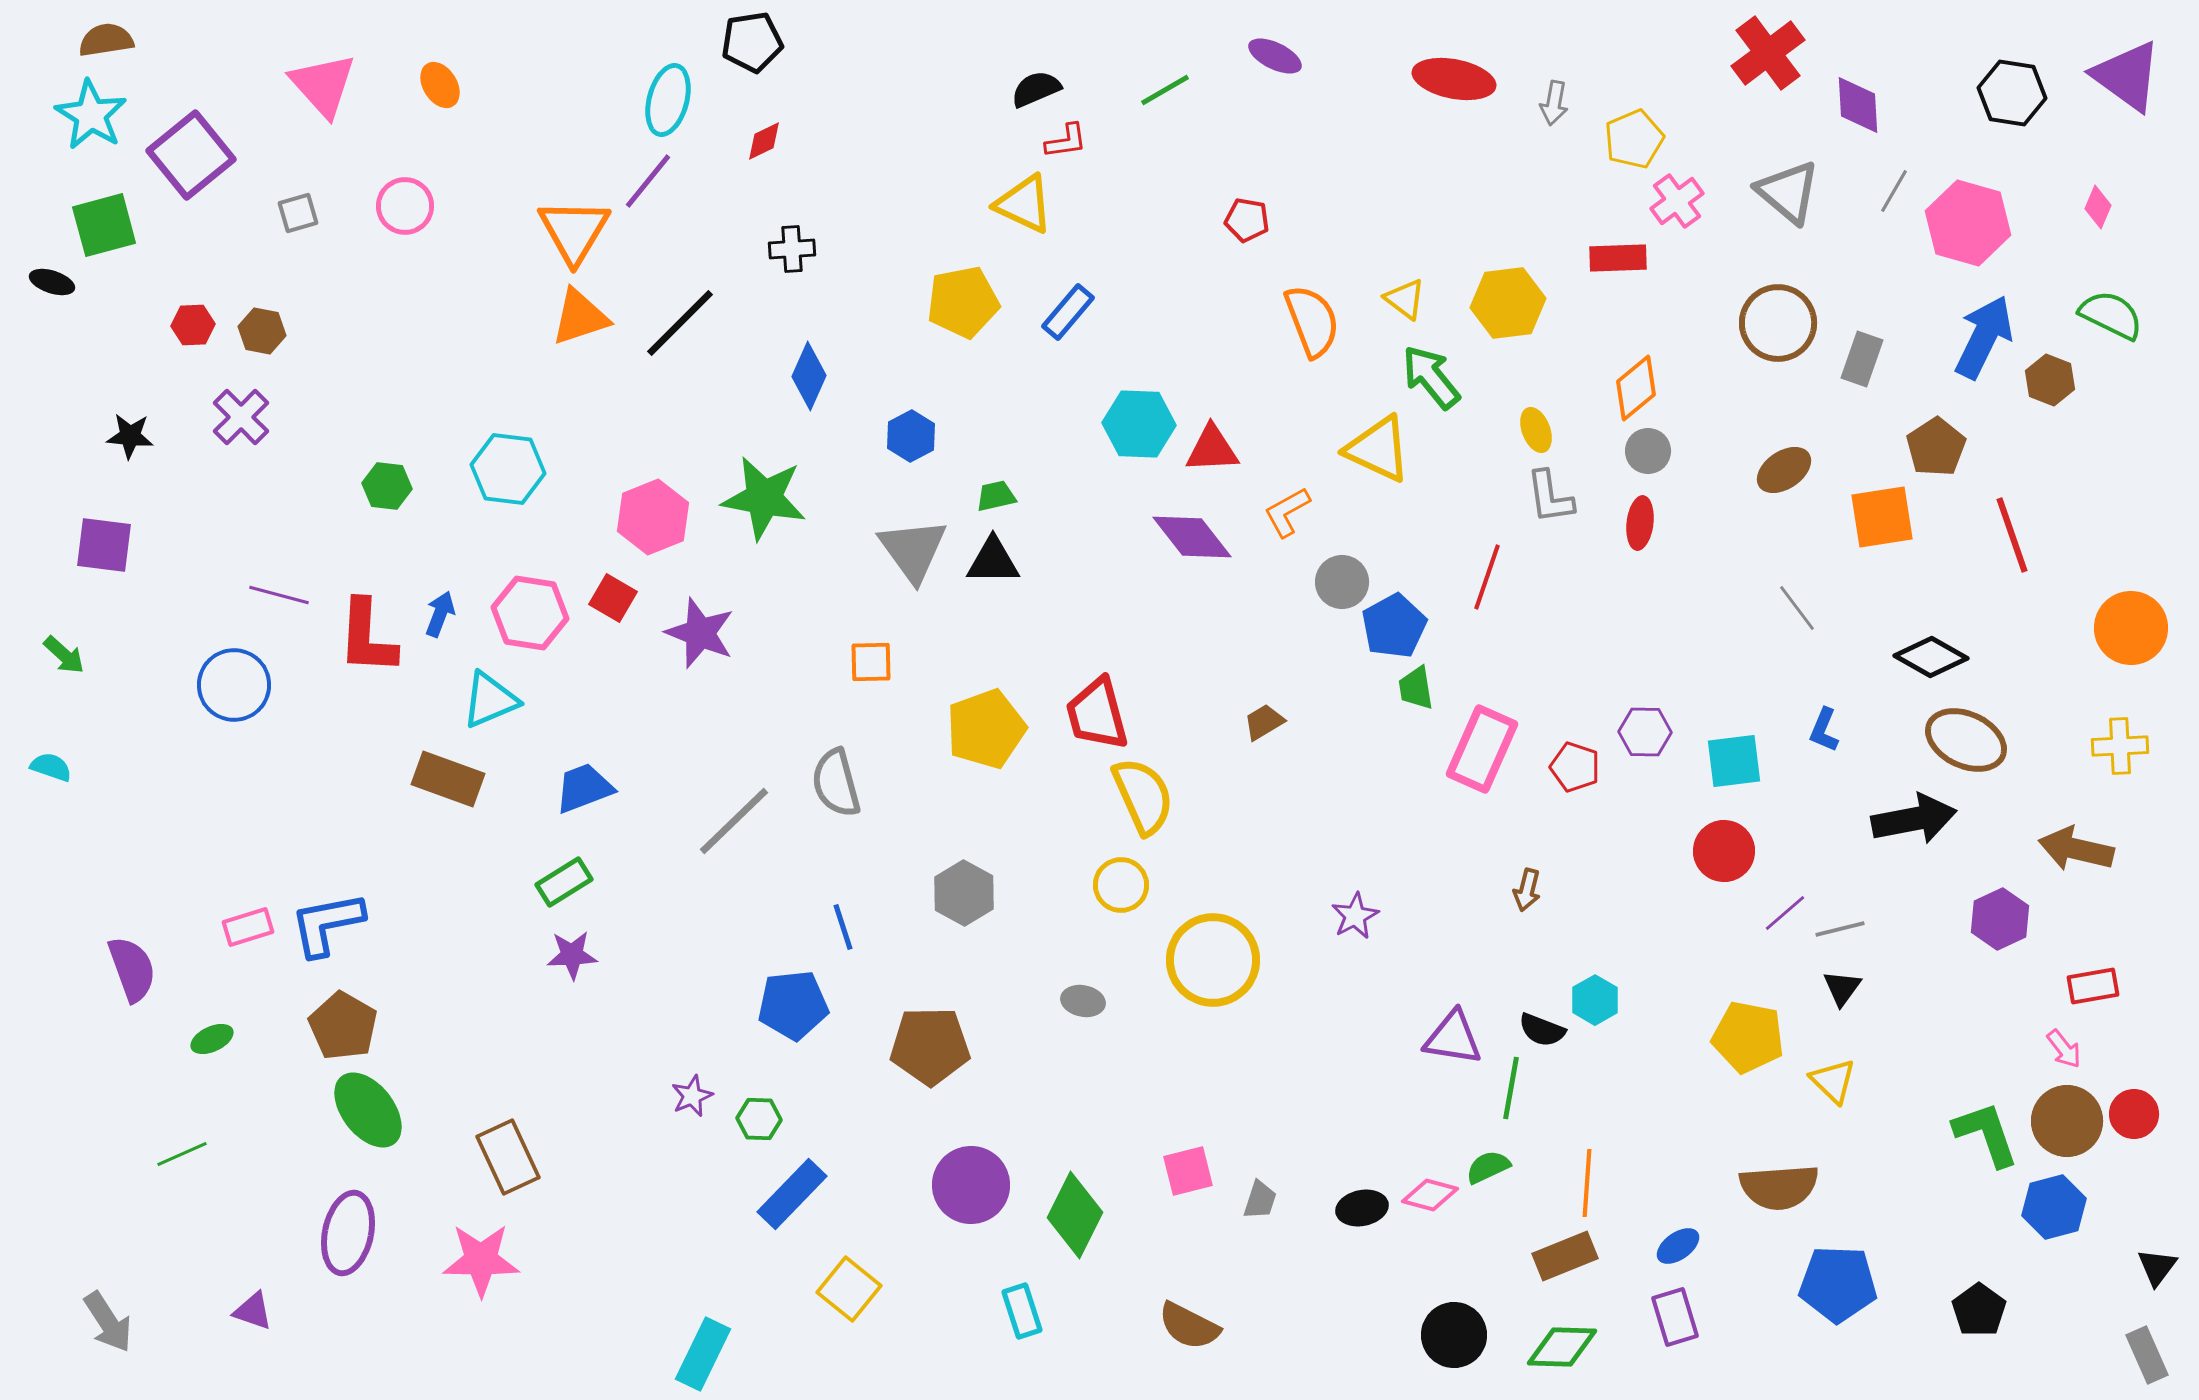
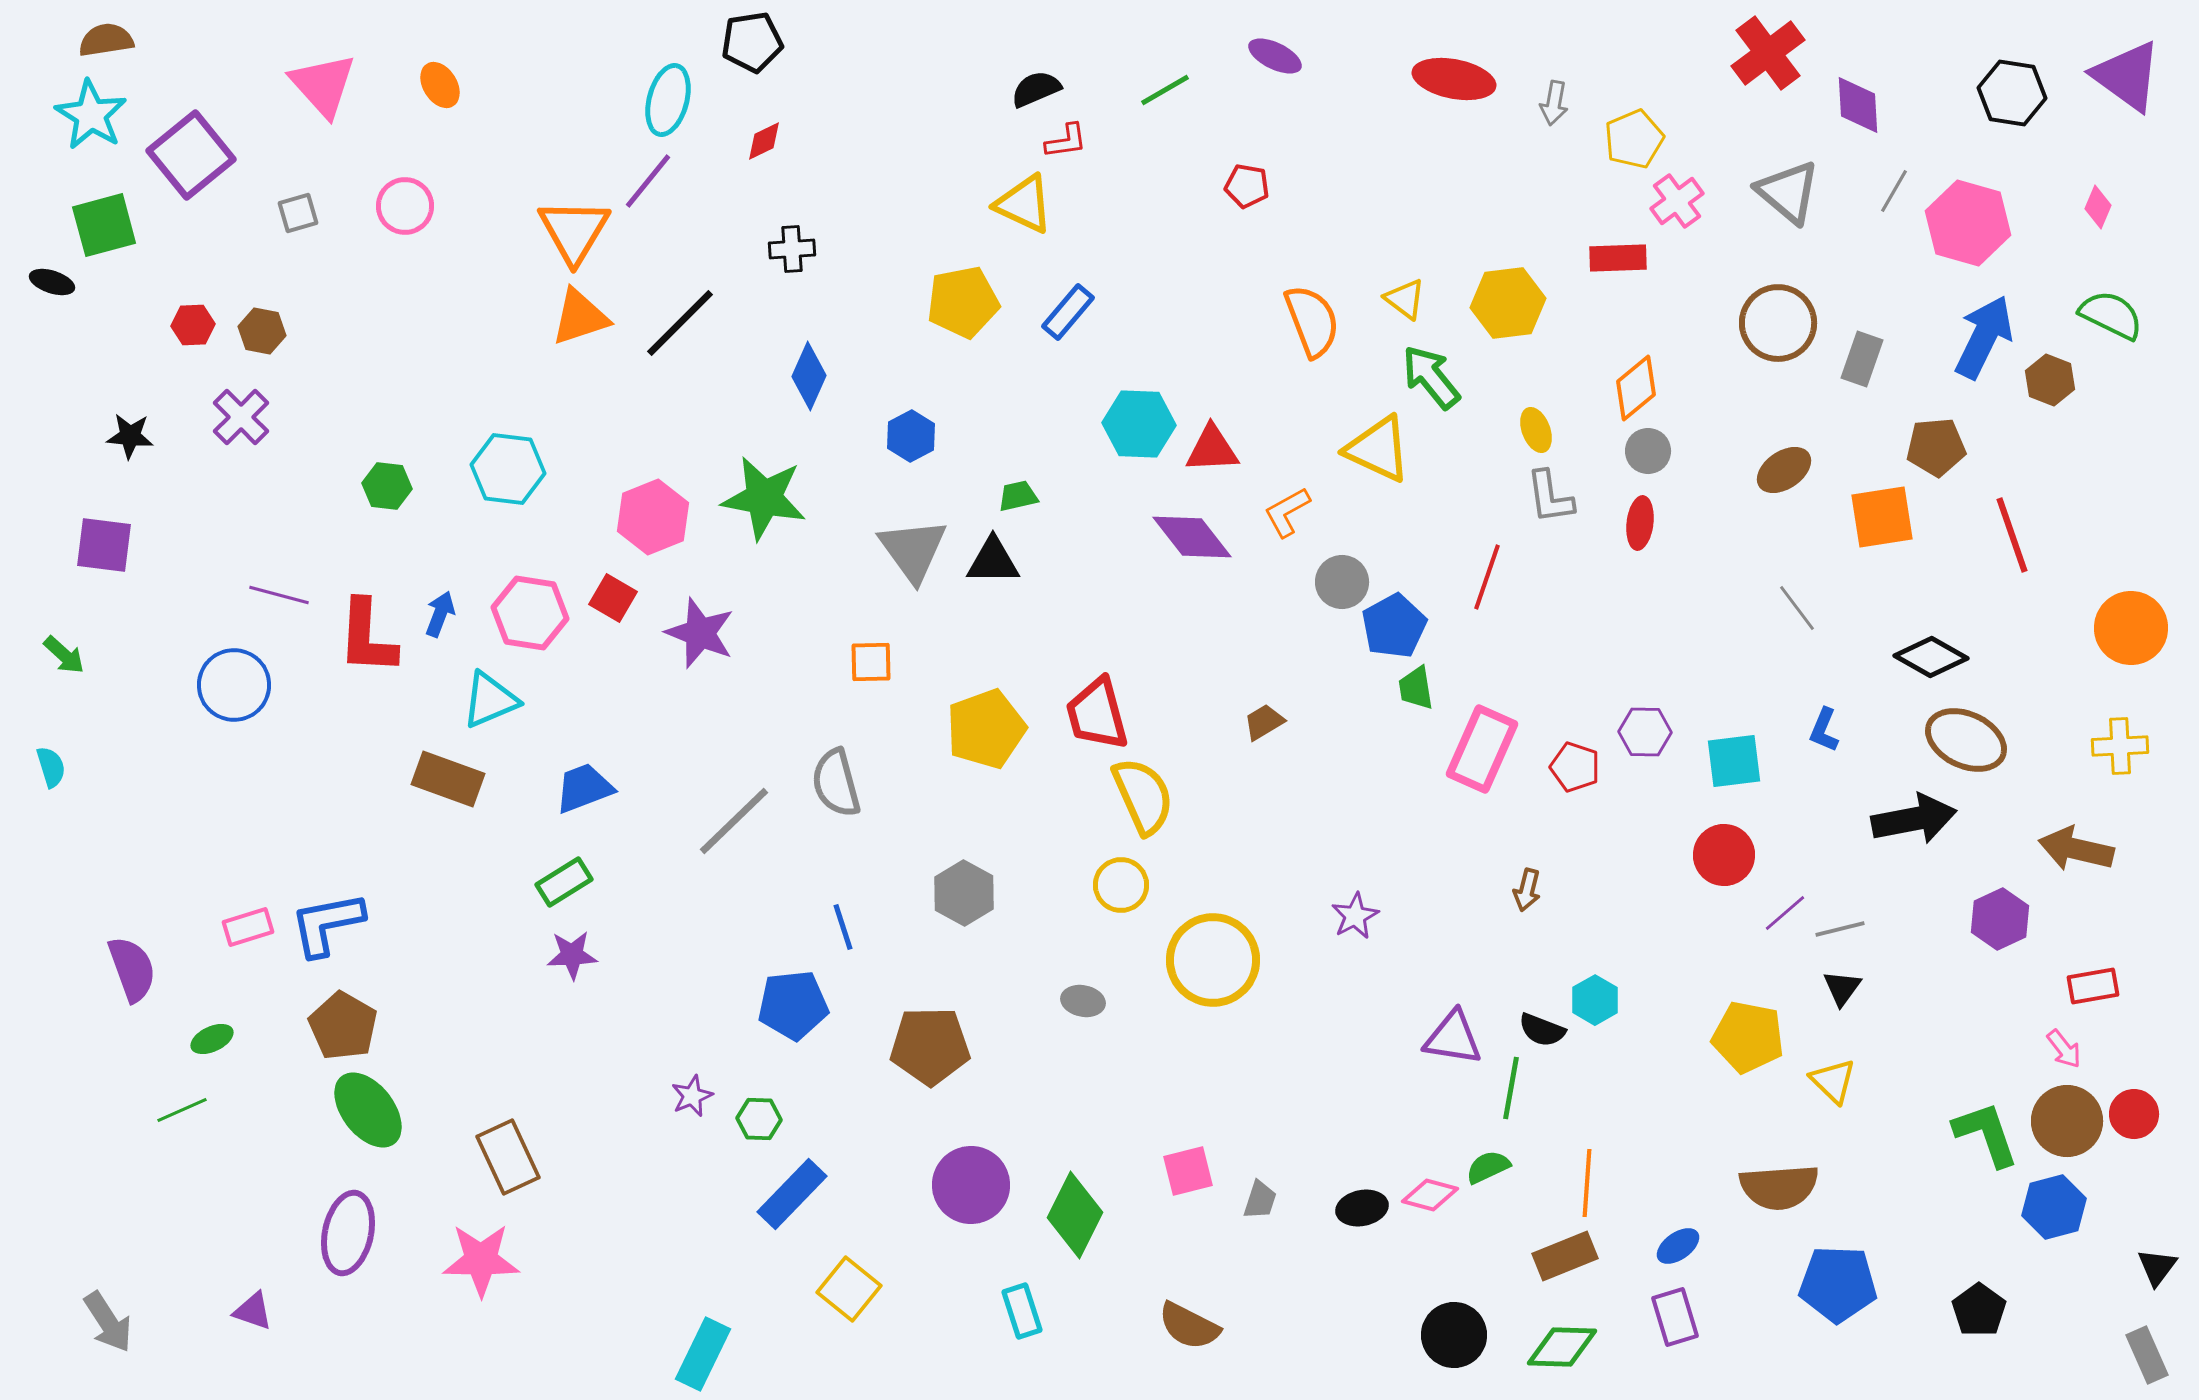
red pentagon at (1247, 220): moved 34 px up
brown pentagon at (1936, 447): rotated 28 degrees clockwise
green trapezoid at (996, 496): moved 22 px right
cyan semicircle at (51, 767): rotated 54 degrees clockwise
red circle at (1724, 851): moved 4 px down
green line at (182, 1154): moved 44 px up
